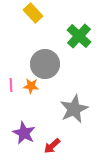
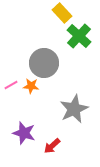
yellow rectangle: moved 29 px right
gray circle: moved 1 px left, 1 px up
pink line: rotated 64 degrees clockwise
purple star: rotated 10 degrees counterclockwise
